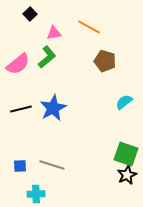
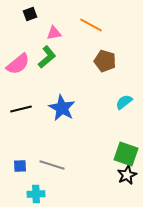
black square: rotated 24 degrees clockwise
orange line: moved 2 px right, 2 px up
blue star: moved 9 px right; rotated 16 degrees counterclockwise
